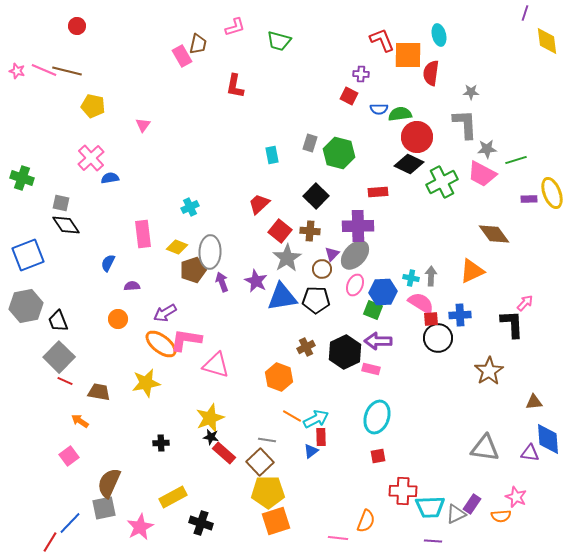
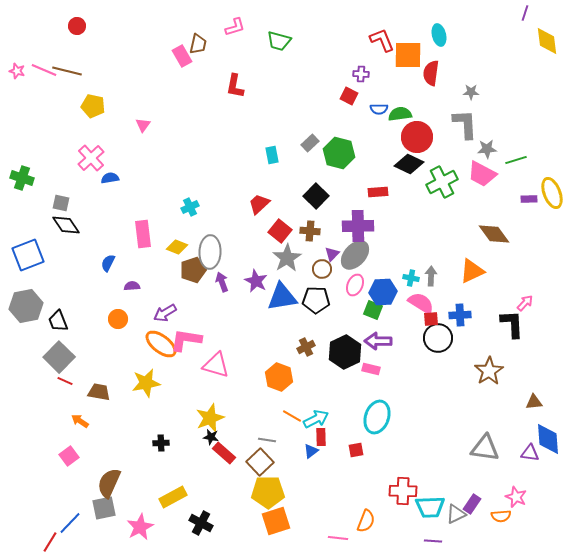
gray rectangle at (310, 143): rotated 30 degrees clockwise
red square at (378, 456): moved 22 px left, 6 px up
black cross at (201, 523): rotated 10 degrees clockwise
